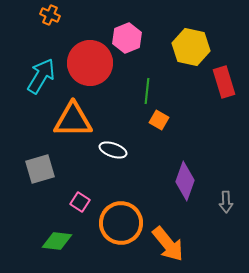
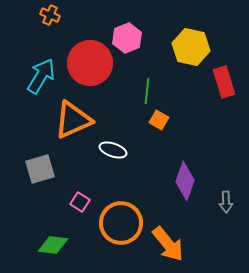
orange triangle: rotated 24 degrees counterclockwise
green diamond: moved 4 px left, 4 px down
